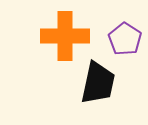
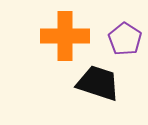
black trapezoid: rotated 84 degrees counterclockwise
